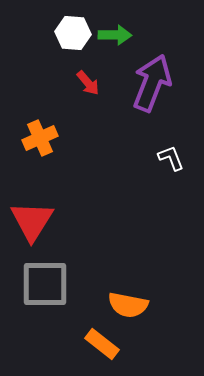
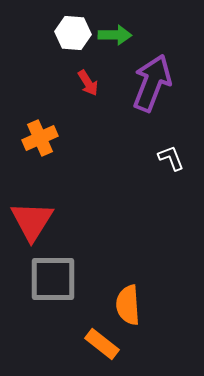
red arrow: rotated 8 degrees clockwise
gray square: moved 8 px right, 5 px up
orange semicircle: rotated 75 degrees clockwise
